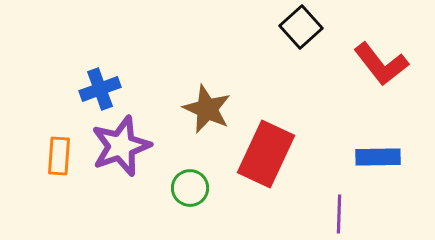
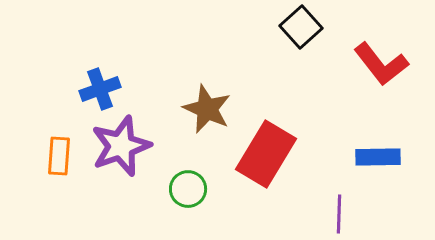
red rectangle: rotated 6 degrees clockwise
green circle: moved 2 px left, 1 px down
